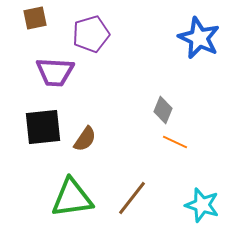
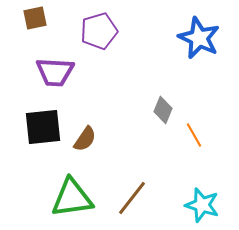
purple pentagon: moved 8 px right, 3 px up
orange line: moved 19 px right, 7 px up; rotated 35 degrees clockwise
